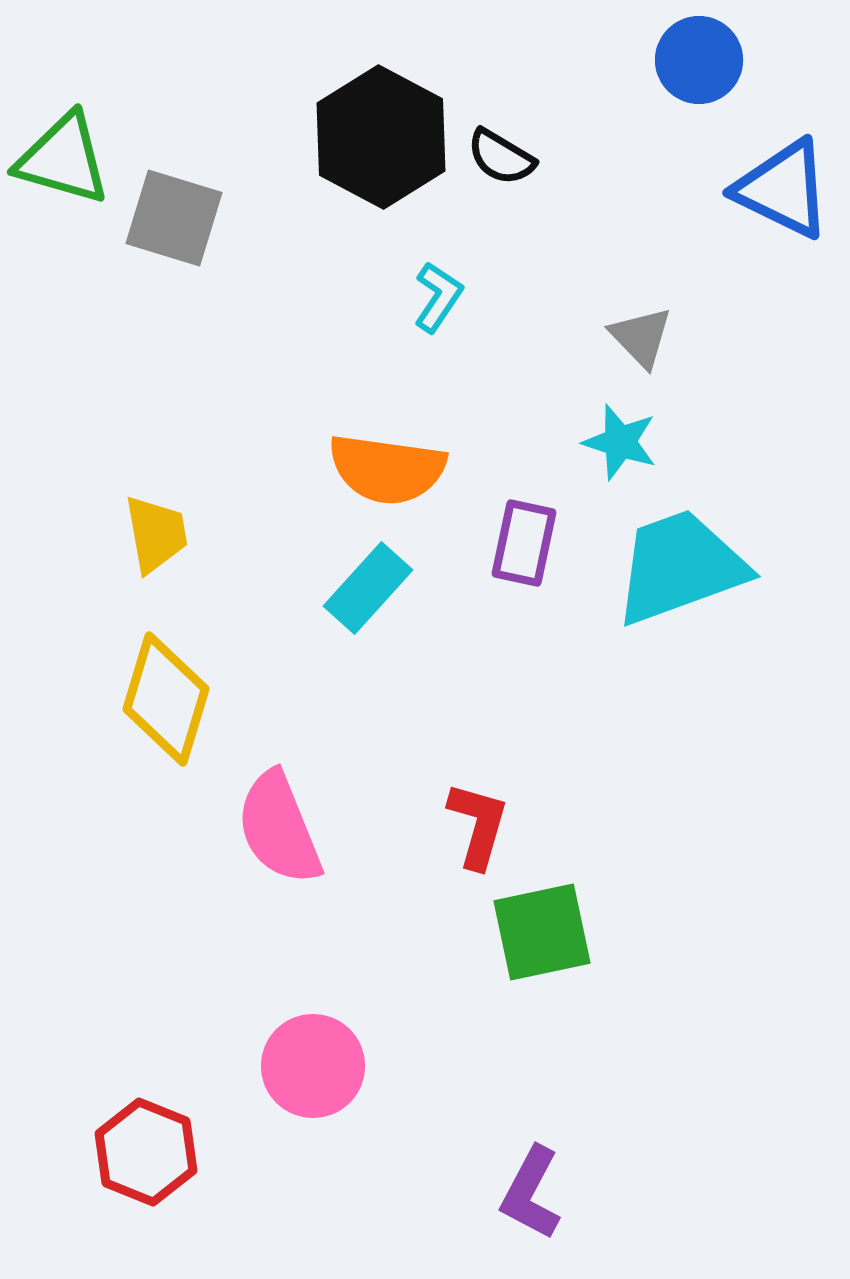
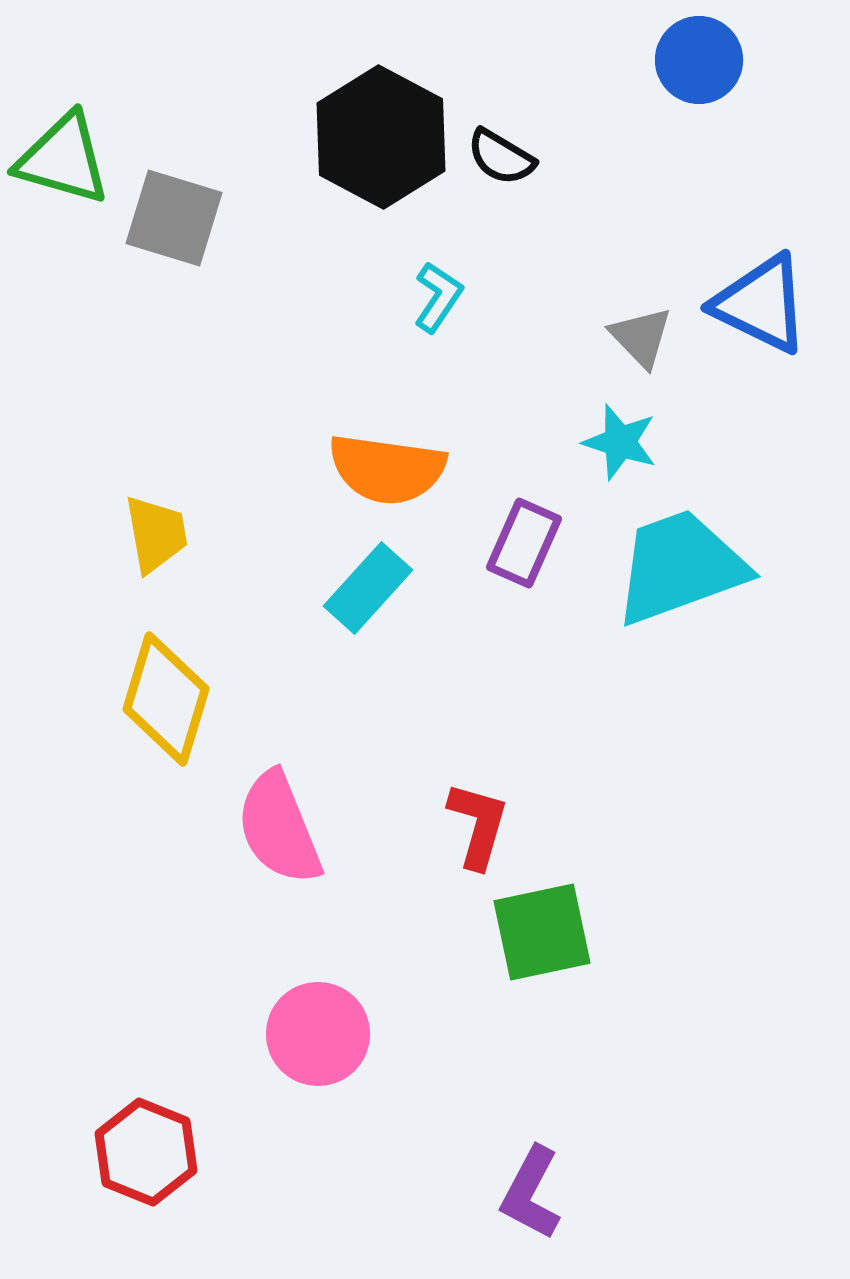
blue triangle: moved 22 px left, 115 px down
purple rectangle: rotated 12 degrees clockwise
pink circle: moved 5 px right, 32 px up
